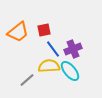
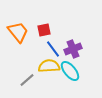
orange trapezoid: rotated 90 degrees counterclockwise
